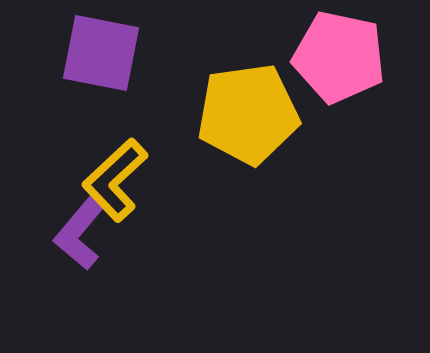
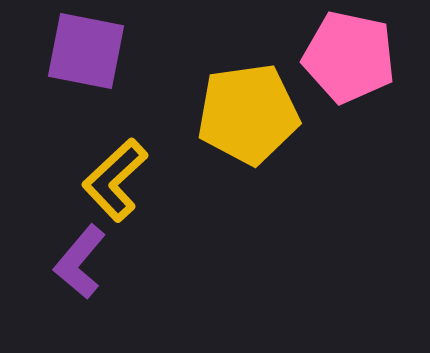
purple square: moved 15 px left, 2 px up
pink pentagon: moved 10 px right
purple L-shape: moved 29 px down
